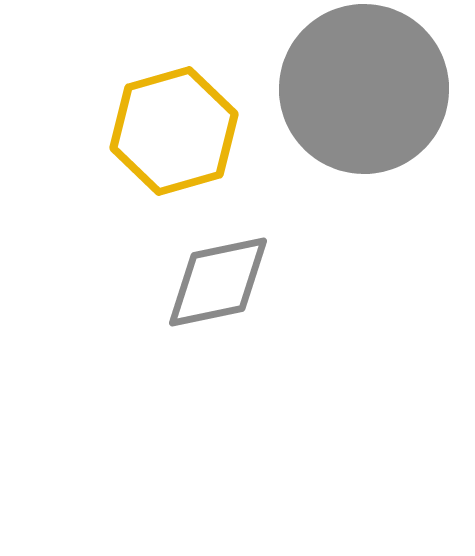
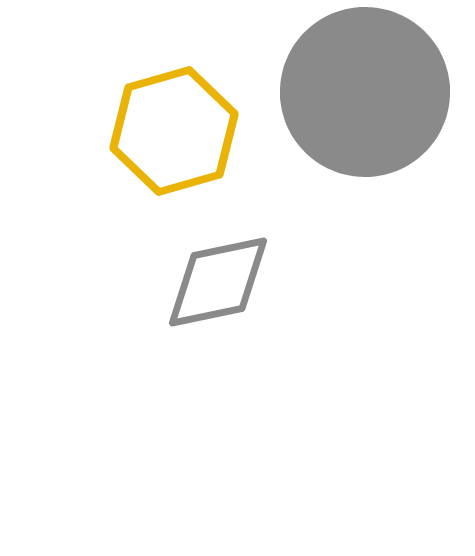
gray circle: moved 1 px right, 3 px down
